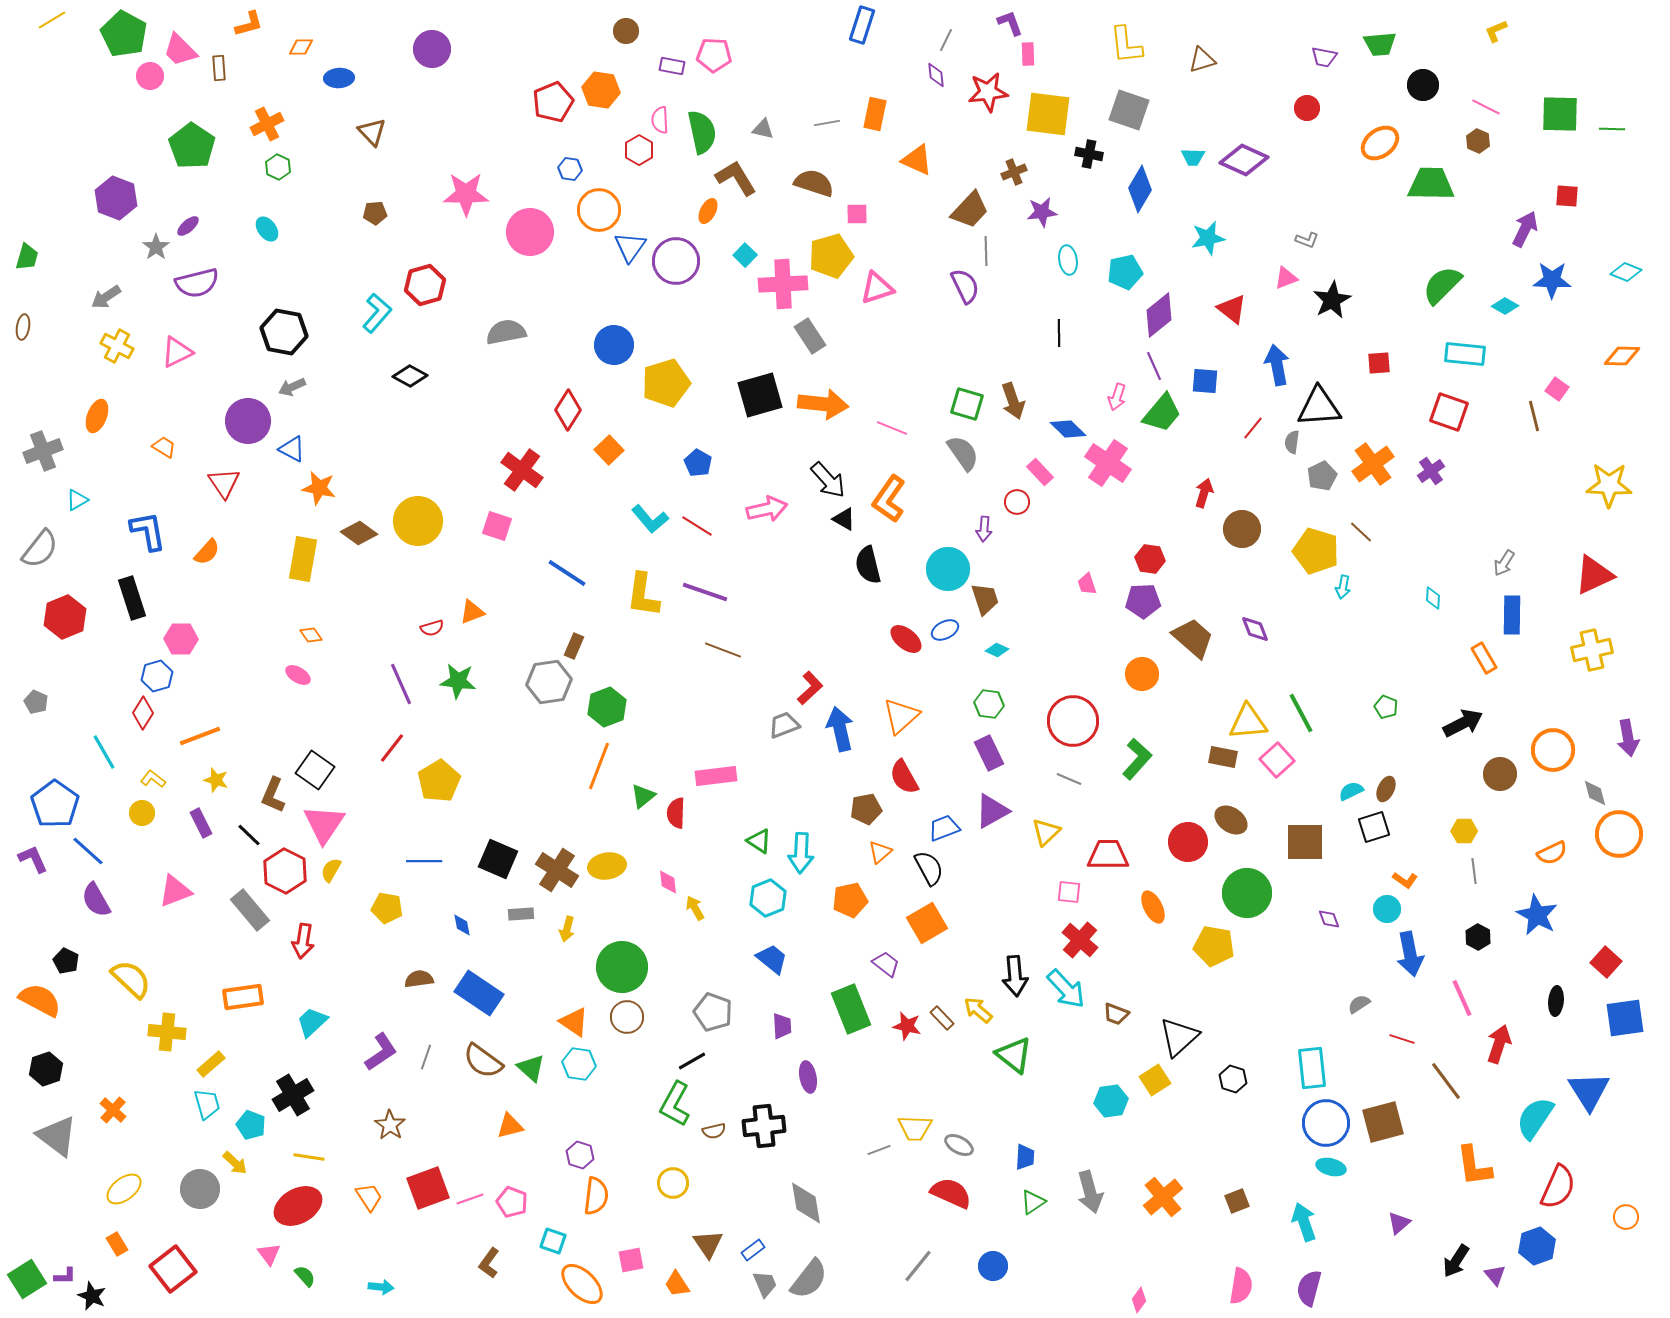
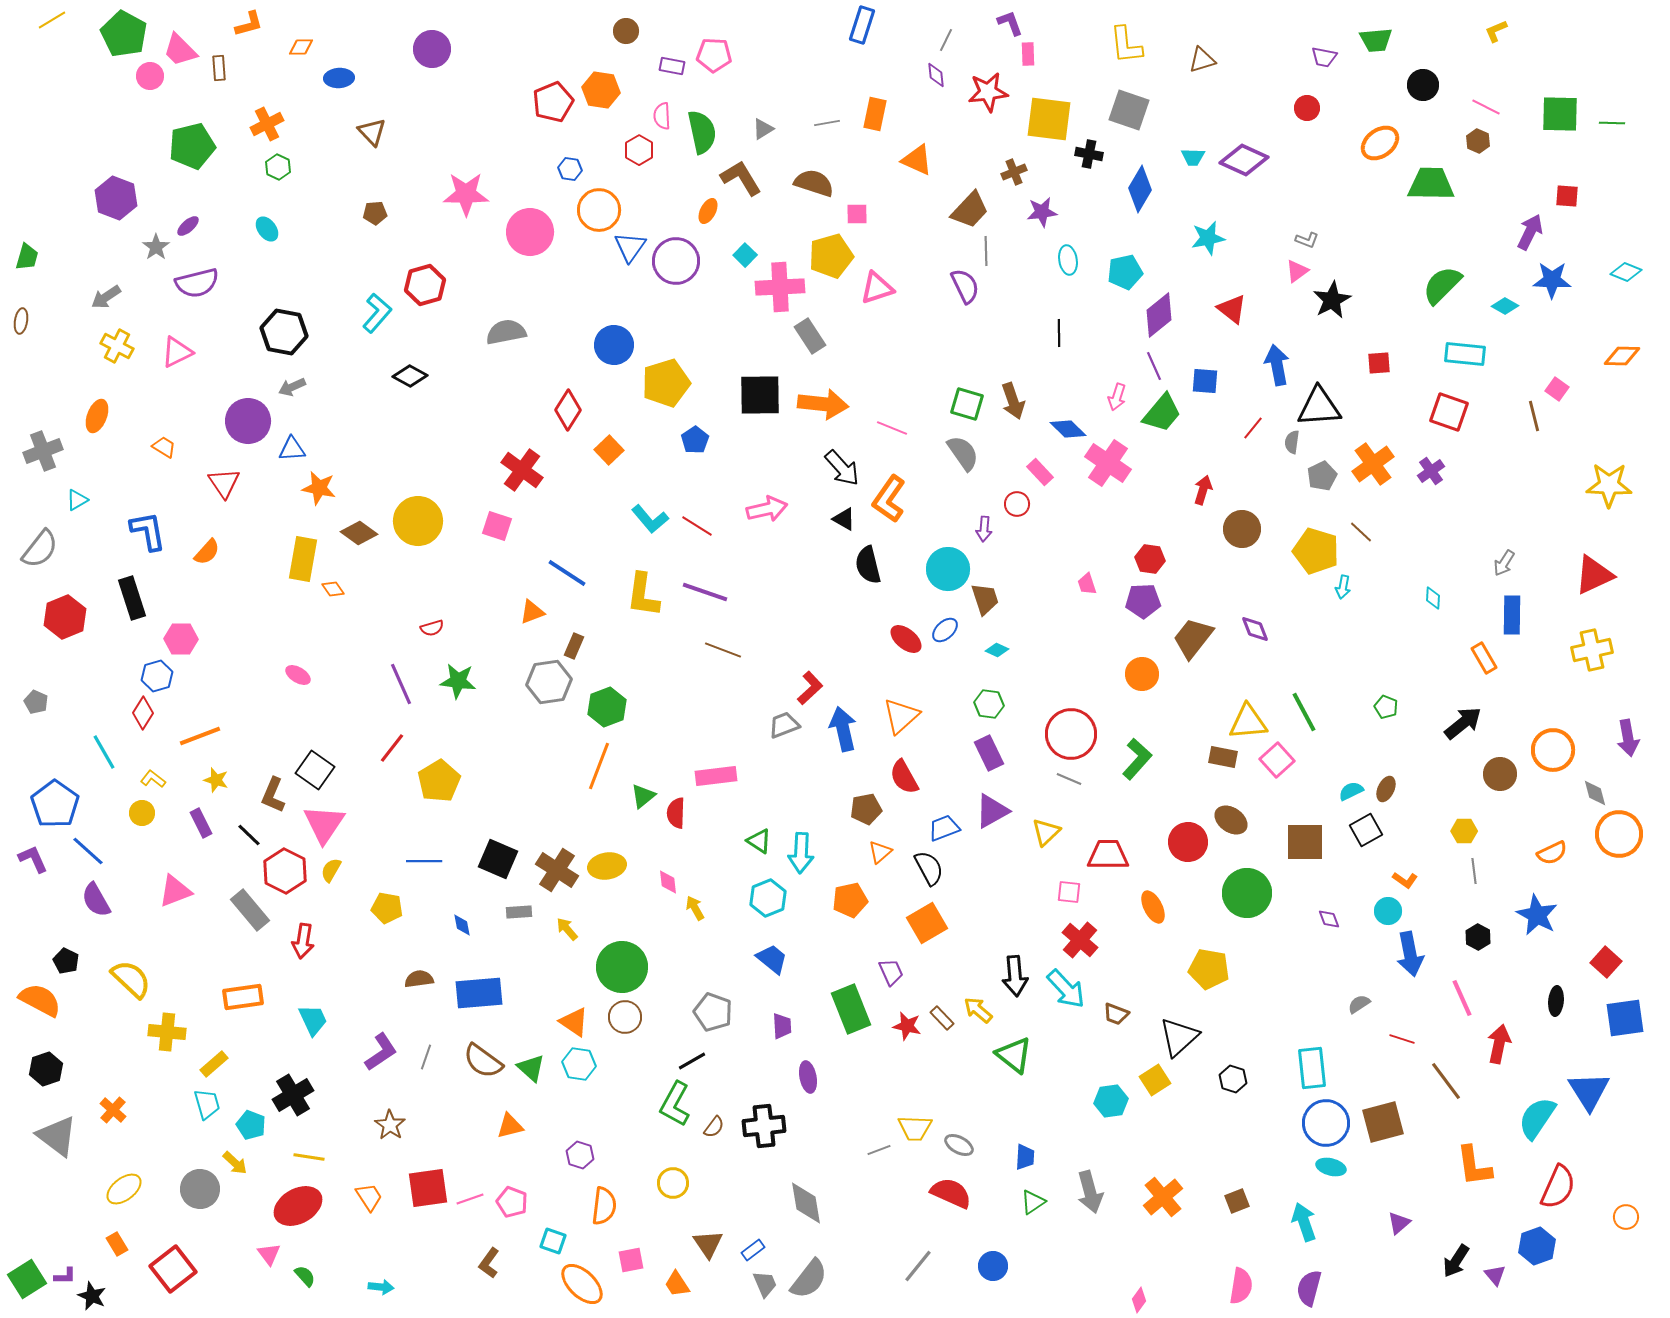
green trapezoid at (1380, 44): moved 4 px left, 4 px up
yellow square at (1048, 114): moved 1 px right, 5 px down
pink semicircle at (660, 120): moved 2 px right, 4 px up
gray triangle at (763, 129): rotated 45 degrees counterclockwise
green line at (1612, 129): moved 6 px up
green pentagon at (192, 146): rotated 24 degrees clockwise
brown L-shape at (736, 178): moved 5 px right
purple arrow at (1525, 229): moved 5 px right, 3 px down
pink triangle at (1286, 278): moved 11 px right, 7 px up; rotated 15 degrees counterclockwise
pink cross at (783, 284): moved 3 px left, 3 px down
brown ellipse at (23, 327): moved 2 px left, 6 px up
black square at (760, 395): rotated 15 degrees clockwise
blue triangle at (292, 449): rotated 32 degrees counterclockwise
blue pentagon at (698, 463): moved 3 px left, 23 px up; rotated 8 degrees clockwise
black arrow at (828, 480): moved 14 px right, 12 px up
red arrow at (1204, 493): moved 1 px left, 3 px up
red circle at (1017, 502): moved 2 px down
orange triangle at (472, 612): moved 60 px right
blue ellipse at (945, 630): rotated 16 degrees counterclockwise
orange diamond at (311, 635): moved 22 px right, 46 px up
brown trapezoid at (1193, 638): rotated 93 degrees counterclockwise
green line at (1301, 713): moved 3 px right, 1 px up
red circle at (1073, 721): moved 2 px left, 13 px down
black arrow at (1463, 723): rotated 12 degrees counterclockwise
blue arrow at (840, 729): moved 3 px right
black square at (1374, 827): moved 8 px left, 3 px down; rotated 12 degrees counterclockwise
cyan circle at (1387, 909): moved 1 px right, 2 px down
gray rectangle at (521, 914): moved 2 px left, 2 px up
yellow arrow at (567, 929): rotated 125 degrees clockwise
yellow pentagon at (1214, 946): moved 5 px left, 23 px down
purple trapezoid at (886, 964): moved 5 px right, 8 px down; rotated 28 degrees clockwise
blue rectangle at (479, 993): rotated 39 degrees counterclockwise
brown circle at (627, 1017): moved 2 px left
cyan trapezoid at (312, 1022): moved 1 px right, 2 px up; rotated 108 degrees clockwise
red arrow at (1499, 1044): rotated 6 degrees counterclockwise
yellow rectangle at (211, 1064): moved 3 px right
cyan semicircle at (1535, 1118): moved 2 px right
brown semicircle at (714, 1131): moved 4 px up; rotated 40 degrees counterclockwise
red square at (428, 1188): rotated 12 degrees clockwise
orange semicircle at (596, 1196): moved 8 px right, 10 px down
